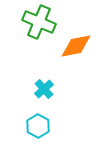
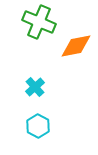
cyan cross: moved 9 px left, 2 px up
